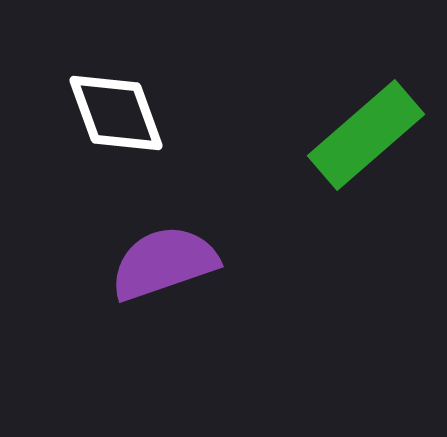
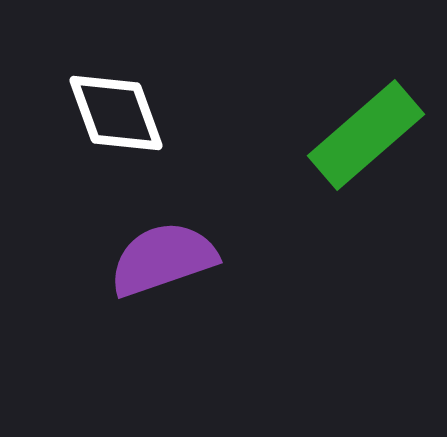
purple semicircle: moved 1 px left, 4 px up
